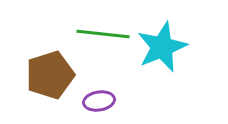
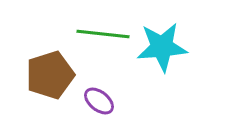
cyan star: rotated 18 degrees clockwise
purple ellipse: rotated 48 degrees clockwise
